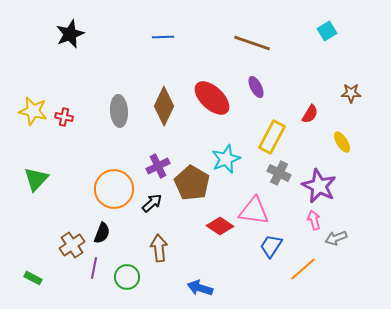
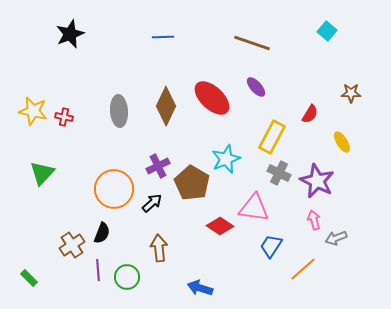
cyan square: rotated 18 degrees counterclockwise
purple ellipse: rotated 15 degrees counterclockwise
brown diamond: moved 2 px right
green triangle: moved 6 px right, 6 px up
purple star: moved 2 px left, 5 px up
pink triangle: moved 3 px up
purple line: moved 4 px right, 2 px down; rotated 15 degrees counterclockwise
green rectangle: moved 4 px left; rotated 18 degrees clockwise
